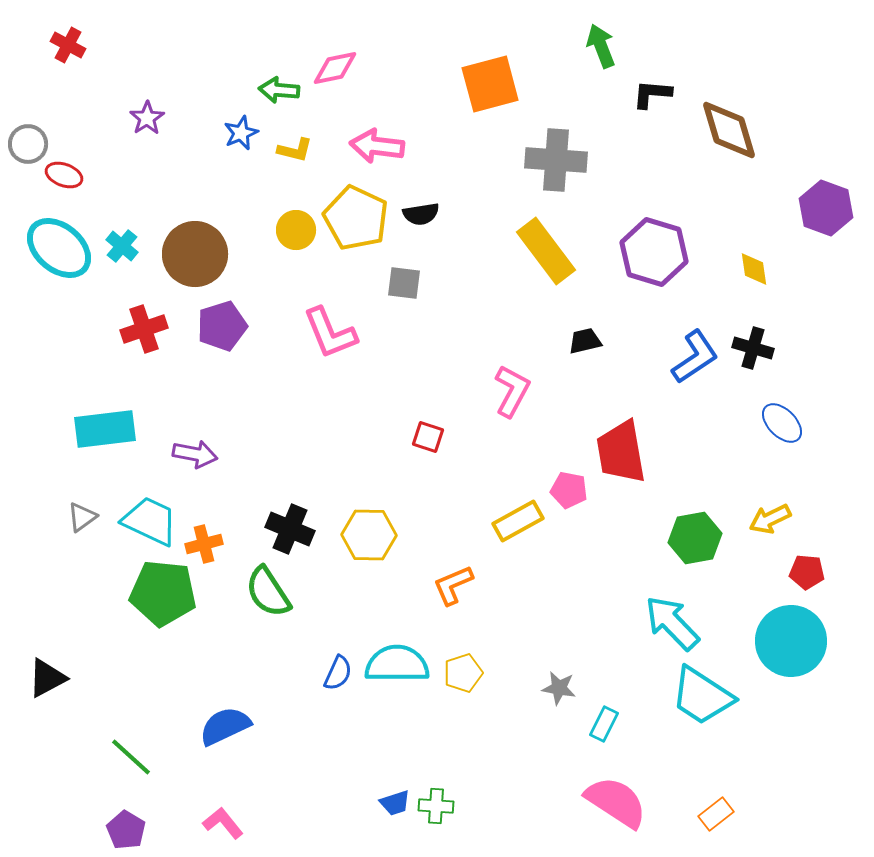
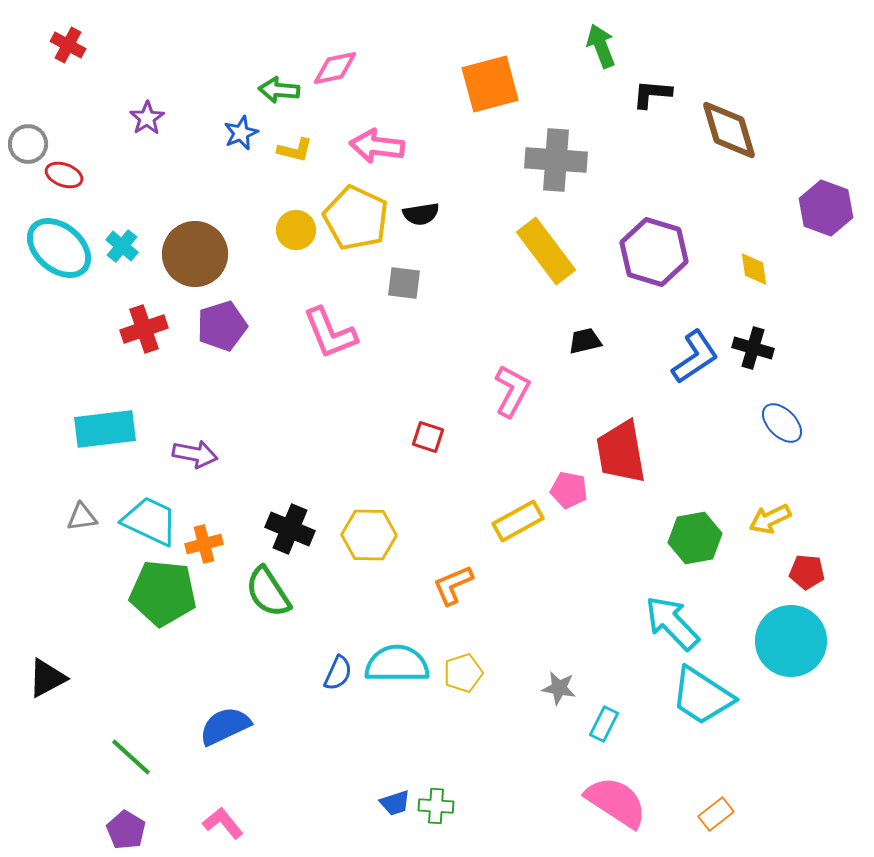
gray triangle at (82, 517): rotated 28 degrees clockwise
